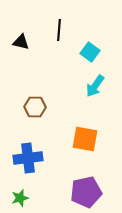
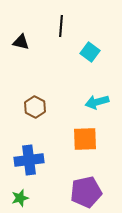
black line: moved 2 px right, 4 px up
cyan arrow: moved 2 px right, 16 px down; rotated 40 degrees clockwise
brown hexagon: rotated 25 degrees clockwise
orange square: rotated 12 degrees counterclockwise
blue cross: moved 1 px right, 2 px down
